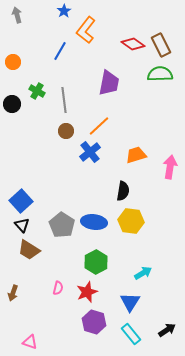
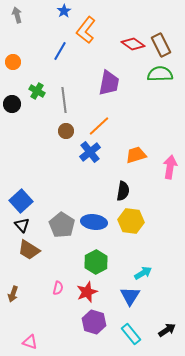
brown arrow: moved 1 px down
blue triangle: moved 6 px up
